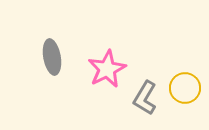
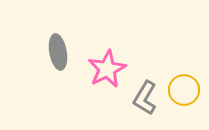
gray ellipse: moved 6 px right, 5 px up
yellow circle: moved 1 px left, 2 px down
